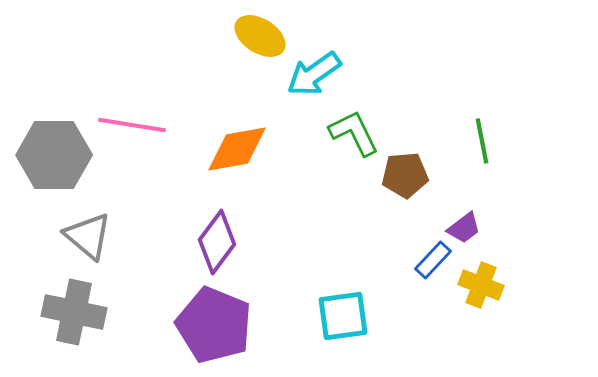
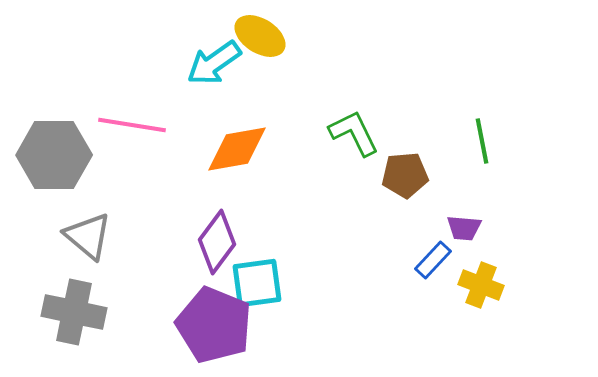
cyan arrow: moved 100 px left, 11 px up
purple trapezoid: rotated 42 degrees clockwise
cyan square: moved 86 px left, 33 px up
